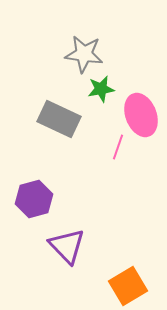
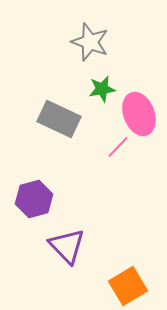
gray star: moved 6 px right, 12 px up; rotated 12 degrees clockwise
green star: moved 1 px right
pink ellipse: moved 2 px left, 1 px up
pink line: rotated 25 degrees clockwise
